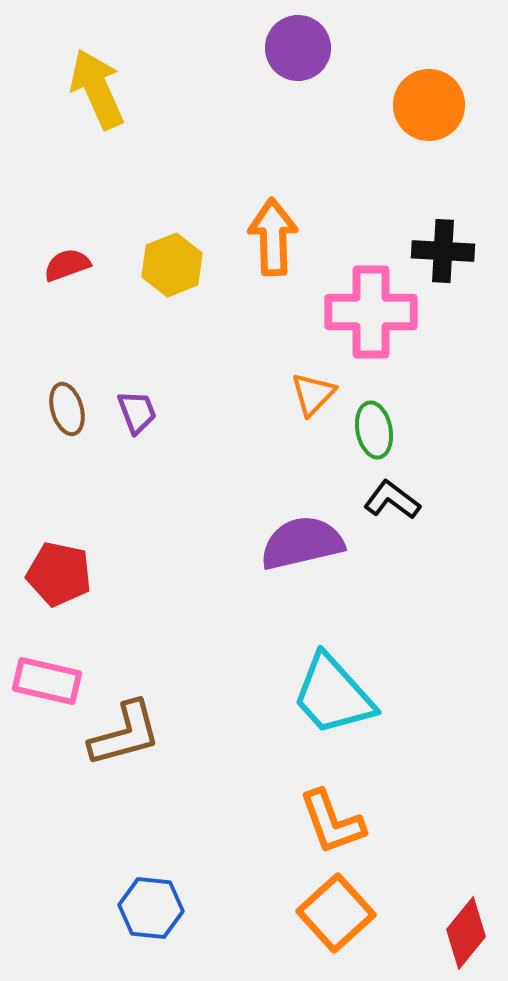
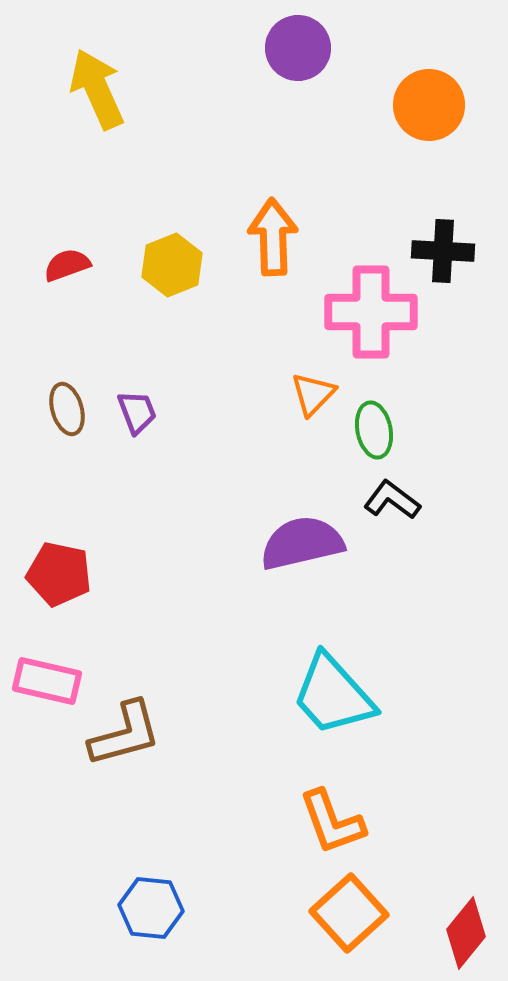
orange square: moved 13 px right
